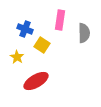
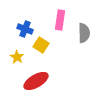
yellow square: moved 1 px left
